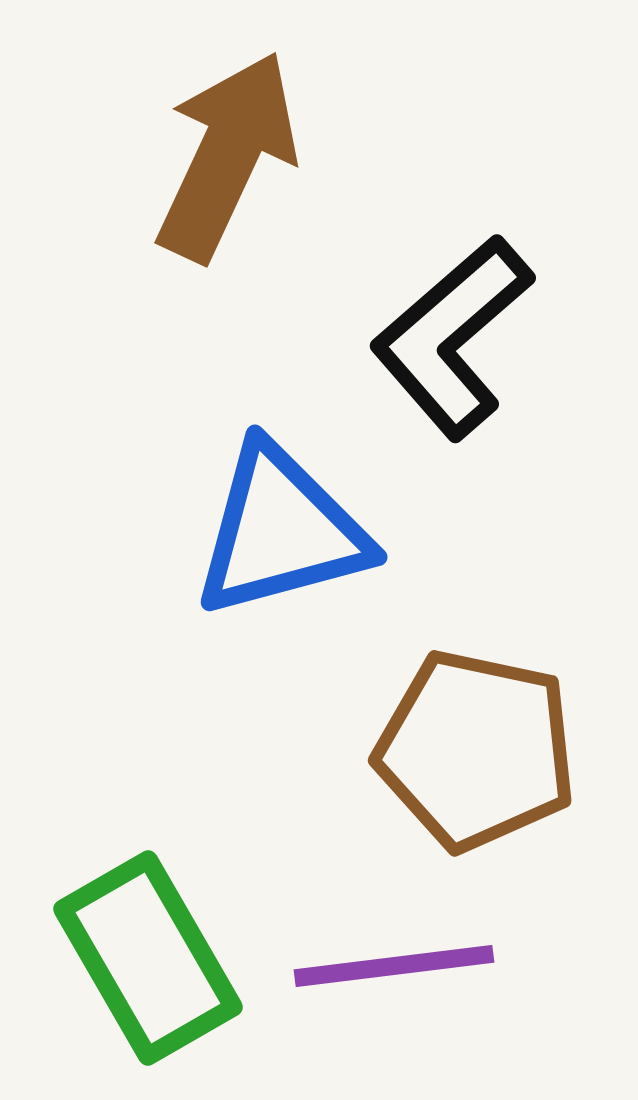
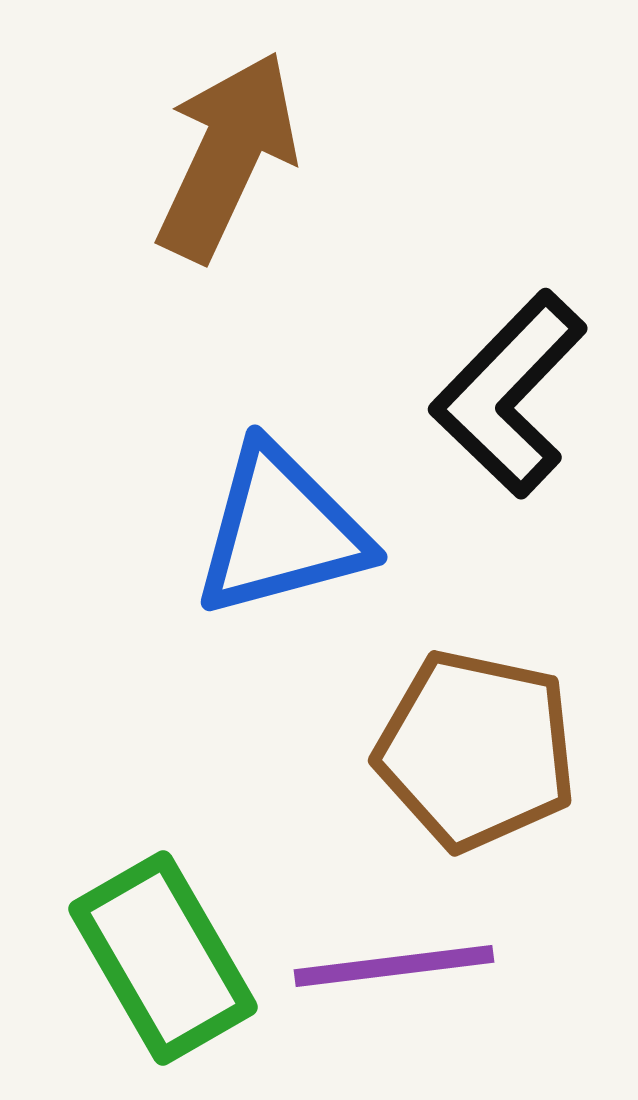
black L-shape: moved 57 px right, 57 px down; rotated 5 degrees counterclockwise
green rectangle: moved 15 px right
